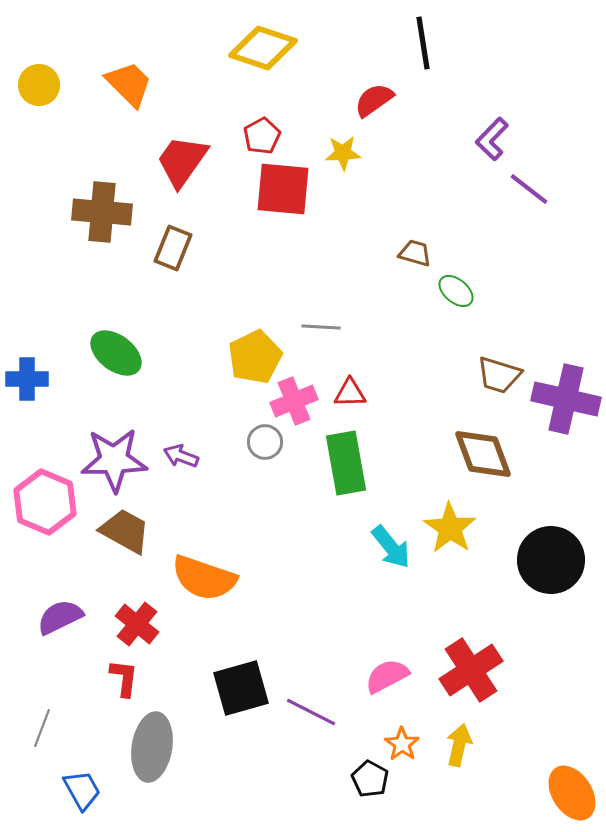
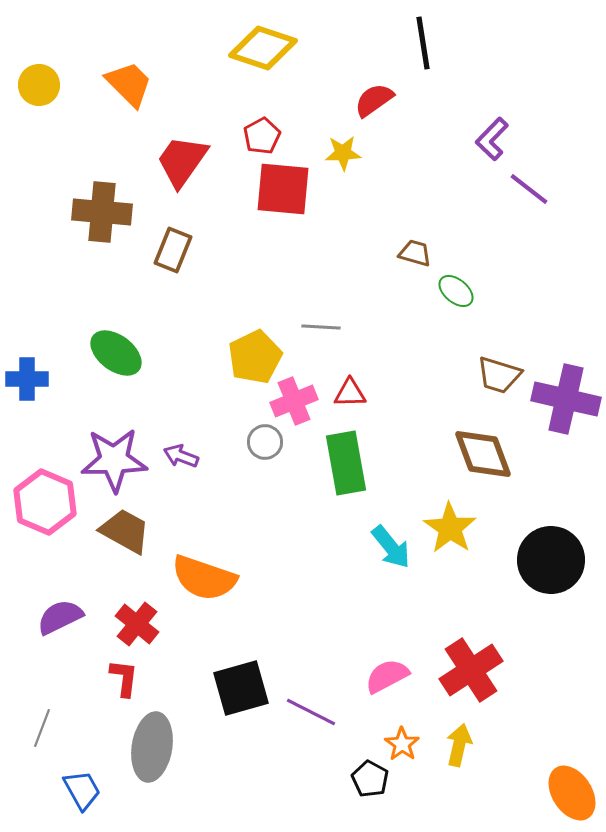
brown rectangle at (173, 248): moved 2 px down
